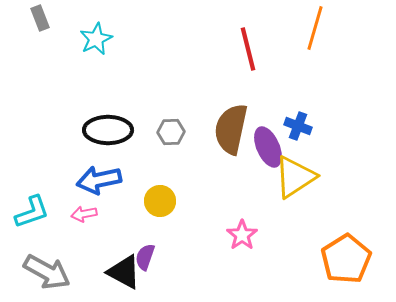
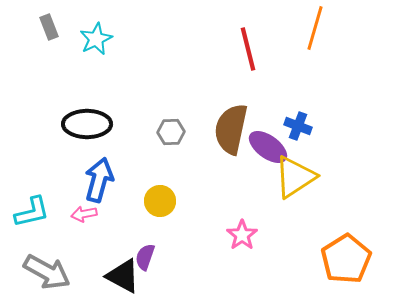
gray rectangle: moved 9 px right, 9 px down
black ellipse: moved 21 px left, 6 px up
purple ellipse: rotated 30 degrees counterclockwise
blue arrow: rotated 117 degrees clockwise
cyan L-shape: rotated 6 degrees clockwise
black triangle: moved 1 px left, 4 px down
